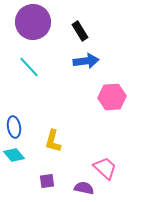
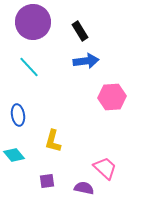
blue ellipse: moved 4 px right, 12 px up
